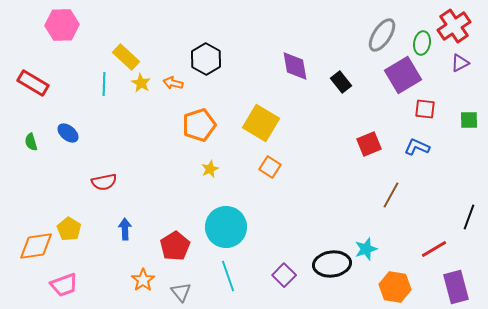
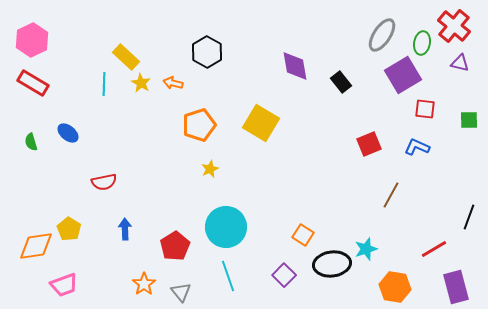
pink hexagon at (62, 25): moved 30 px left, 15 px down; rotated 24 degrees counterclockwise
red cross at (454, 26): rotated 16 degrees counterclockwise
black hexagon at (206, 59): moved 1 px right, 7 px up
purple triangle at (460, 63): rotated 42 degrees clockwise
orange square at (270, 167): moved 33 px right, 68 px down
orange star at (143, 280): moved 1 px right, 4 px down
